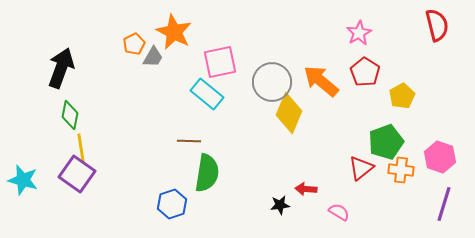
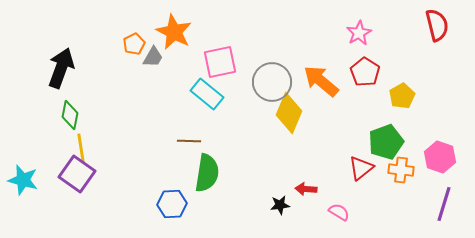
blue hexagon: rotated 16 degrees clockwise
